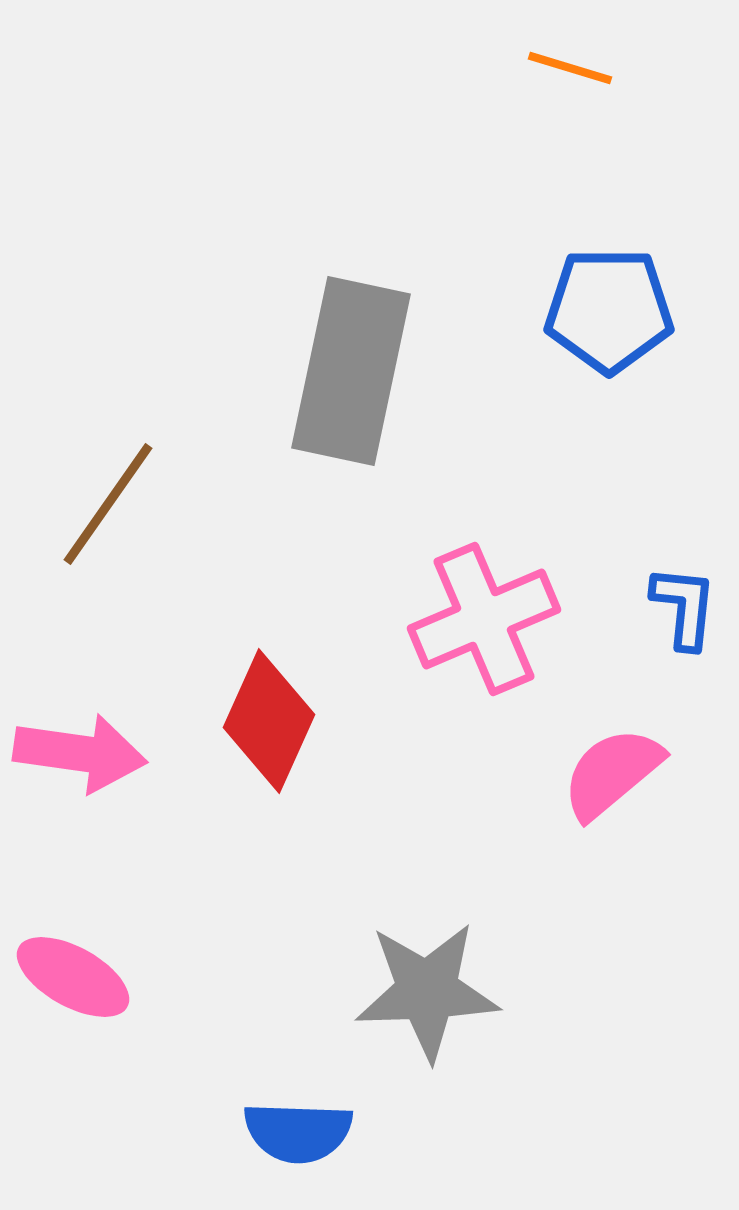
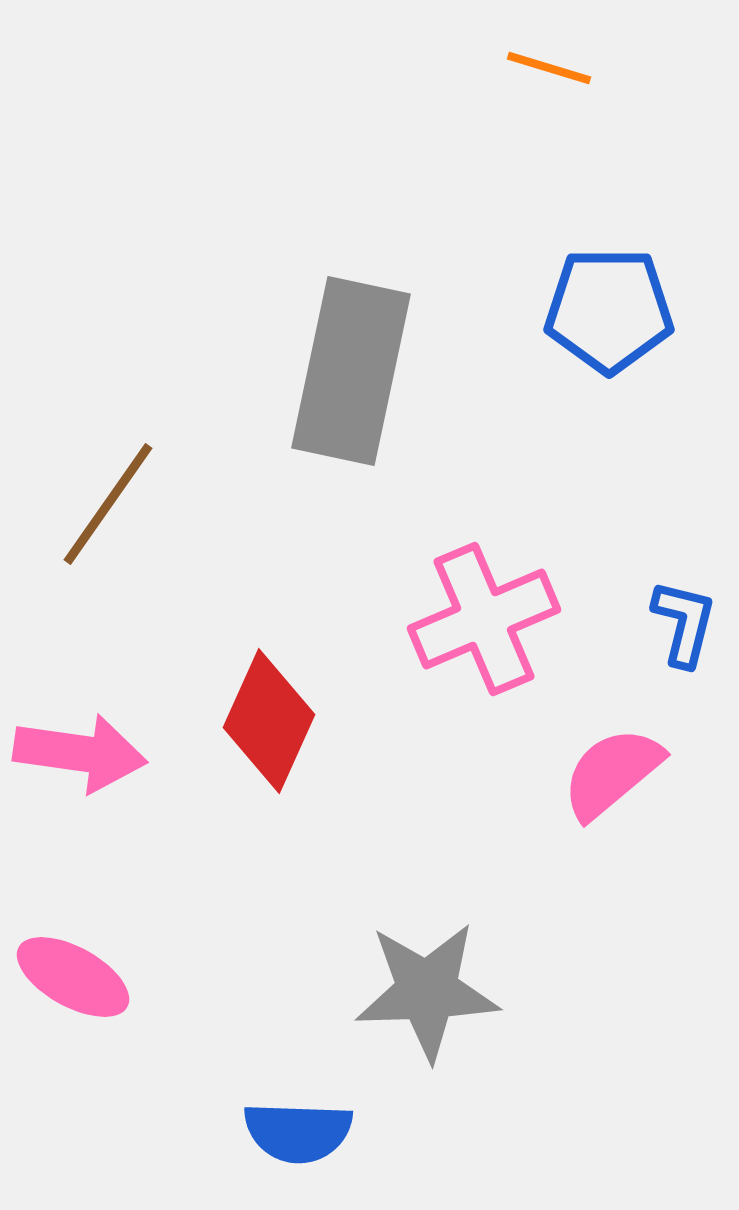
orange line: moved 21 px left
blue L-shape: moved 16 px down; rotated 8 degrees clockwise
